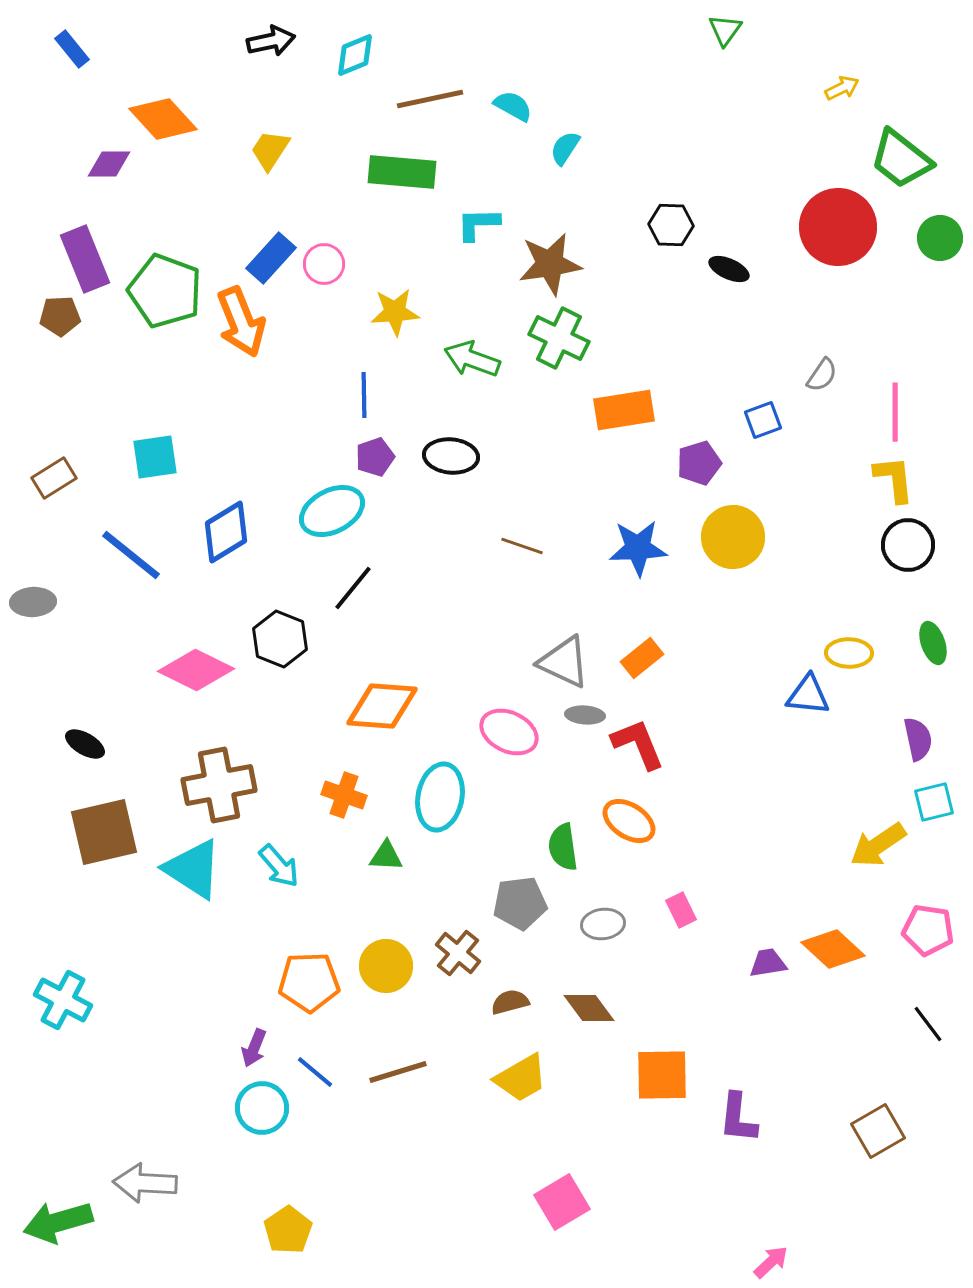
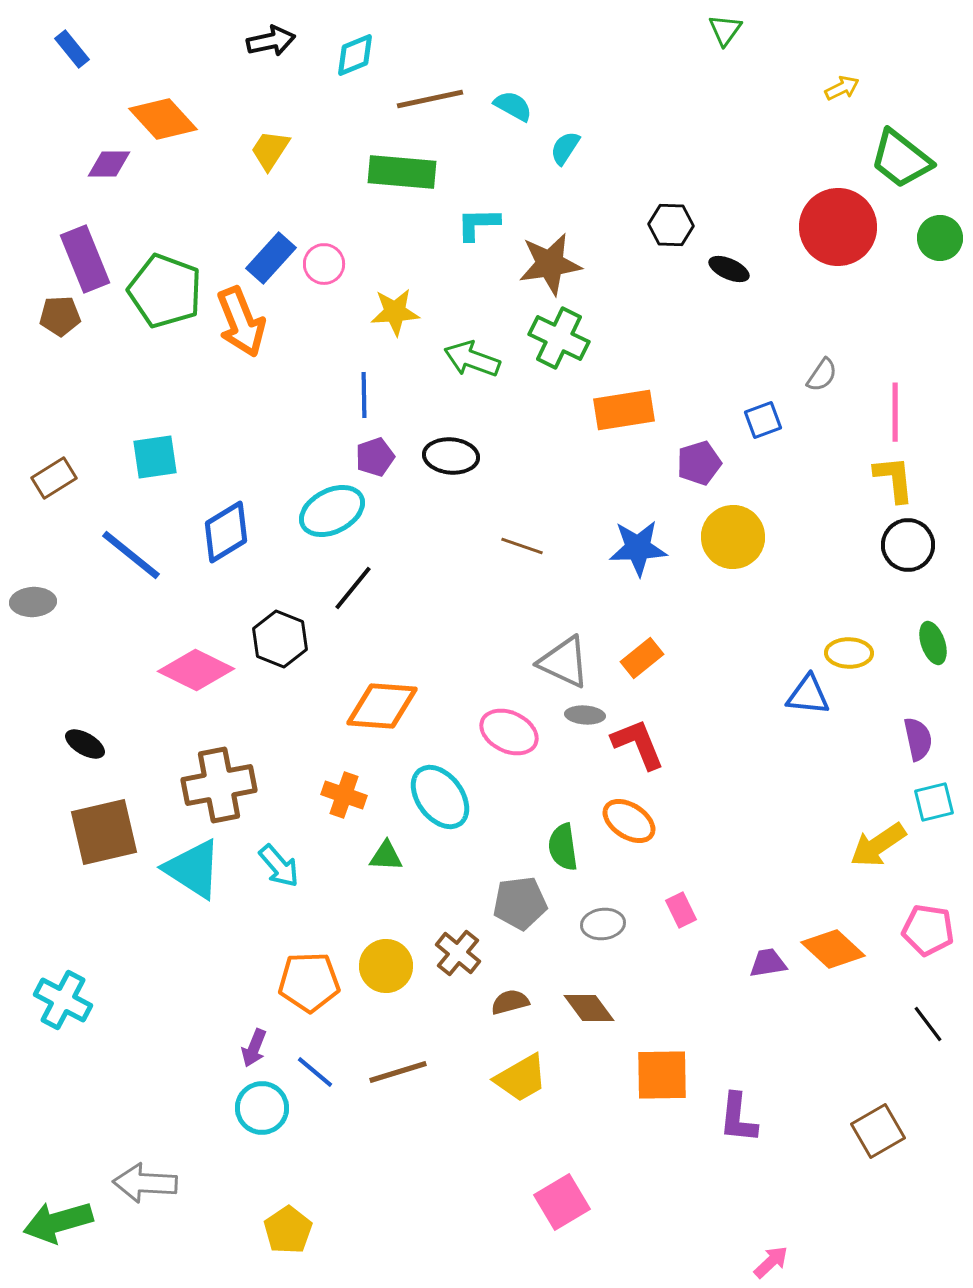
cyan ellipse at (440, 797): rotated 48 degrees counterclockwise
